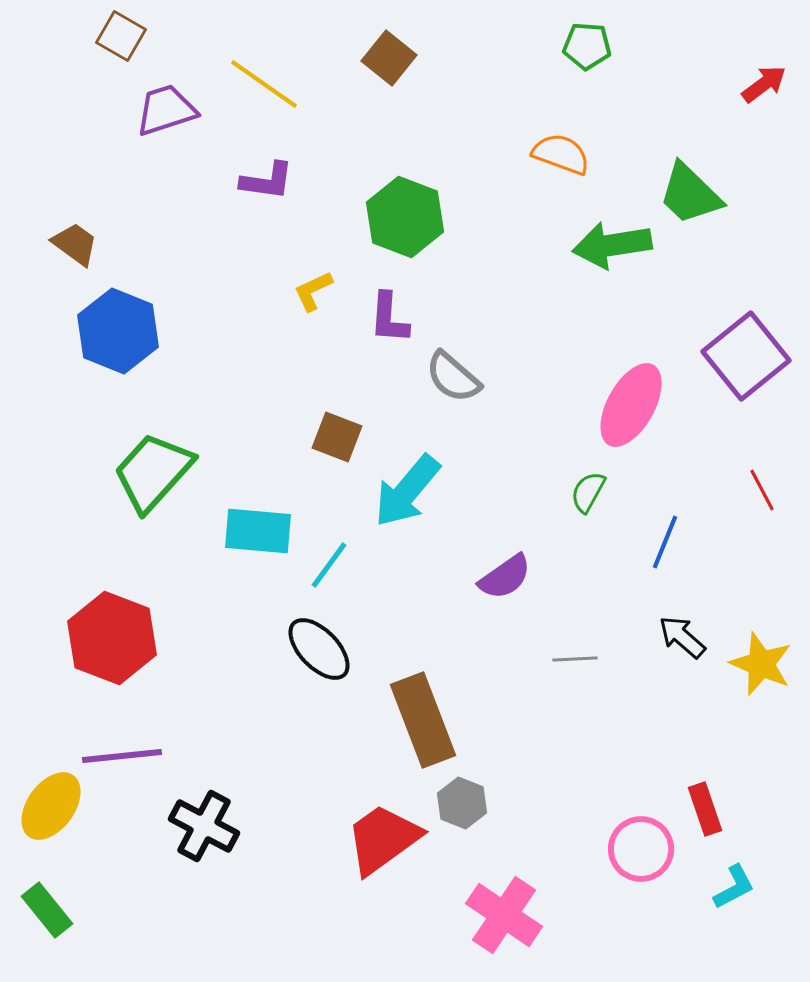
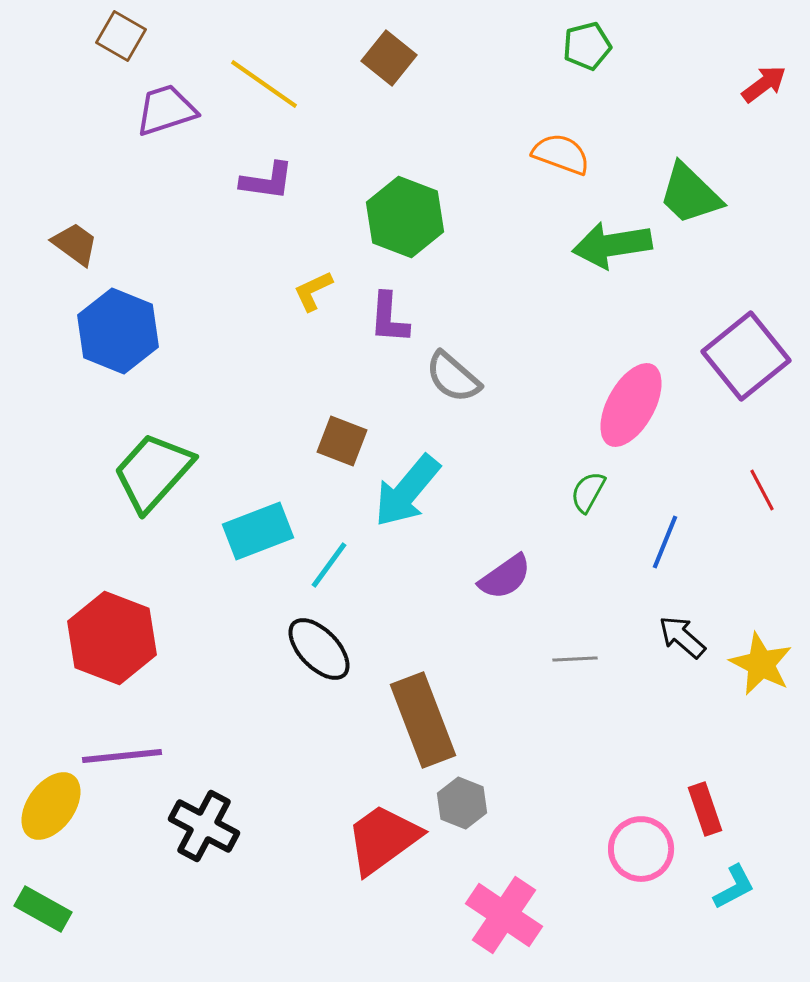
green pentagon at (587, 46): rotated 18 degrees counterclockwise
brown square at (337, 437): moved 5 px right, 4 px down
cyan rectangle at (258, 531): rotated 26 degrees counterclockwise
yellow star at (761, 664): rotated 4 degrees clockwise
green rectangle at (47, 910): moved 4 px left, 1 px up; rotated 22 degrees counterclockwise
